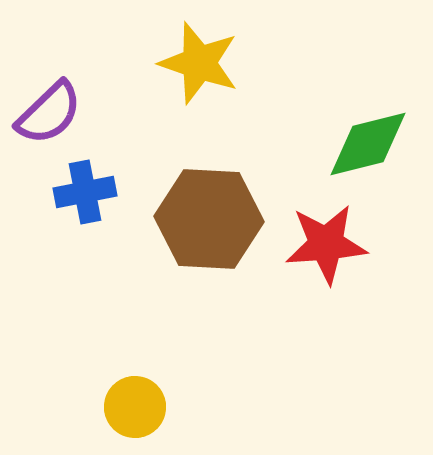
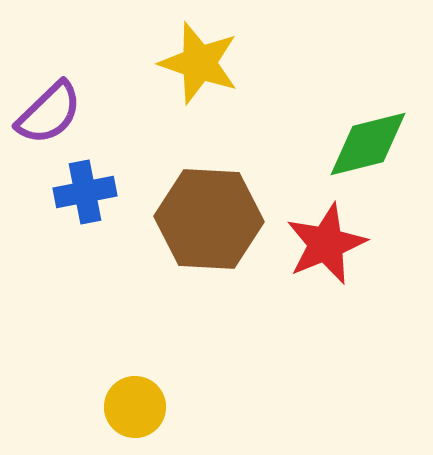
red star: rotated 18 degrees counterclockwise
